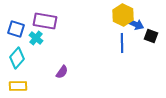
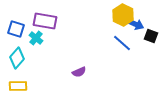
blue line: rotated 48 degrees counterclockwise
purple semicircle: moved 17 px right; rotated 32 degrees clockwise
